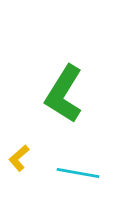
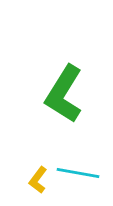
yellow L-shape: moved 19 px right, 22 px down; rotated 12 degrees counterclockwise
